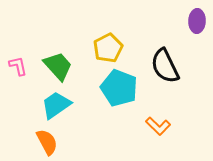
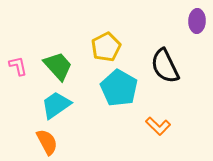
yellow pentagon: moved 2 px left, 1 px up
cyan pentagon: rotated 9 degrees clockwise
